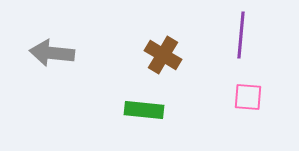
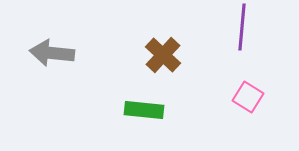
purple line: moved 1 px right, 8 px up
brown cross: rotated 12 degrees clockwise
pink square: rotated 28 degrees clockwise
